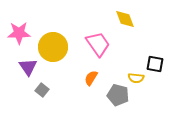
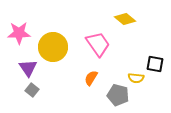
yellow diamond: rotated 30 degrees counterclockwise
purple triangle: moved 1 px down
gray square: moved 10 px left
